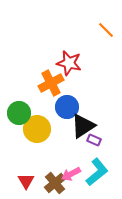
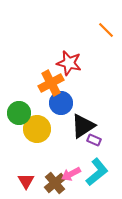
blue circle: moved 6 px left, 4 px up
